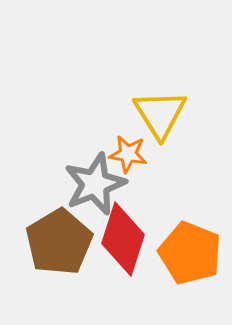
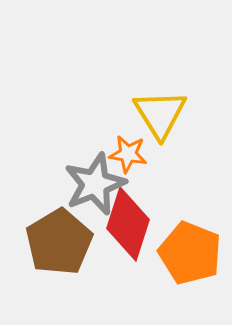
red diamond: moved 5 px right, 15 px up
